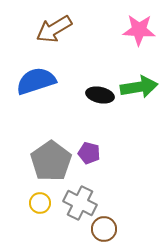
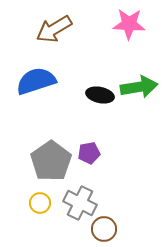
pink star: moved 10 px left, 6 px up
purple pentagon: rotated 25 degrees counterclockwise
